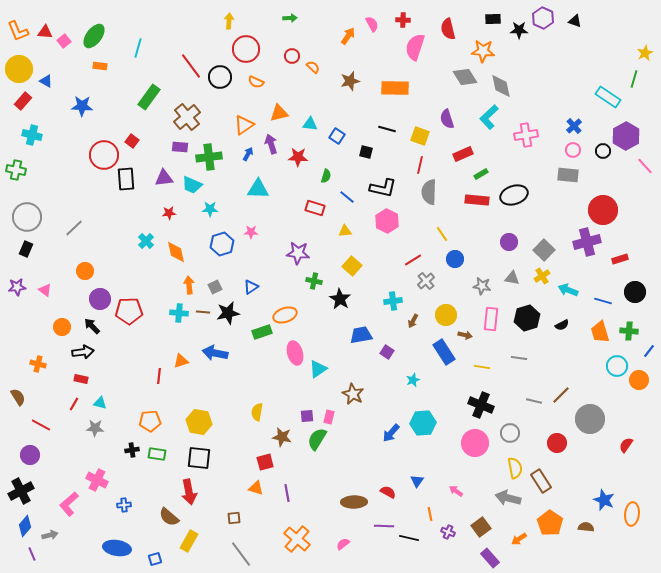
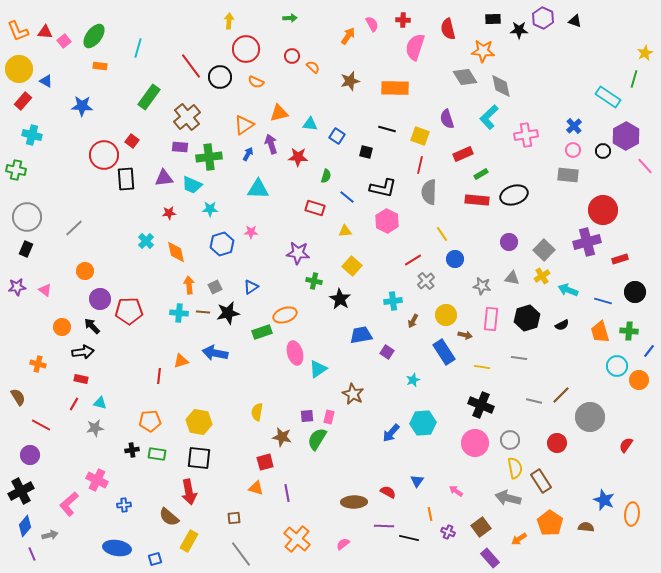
gray circle at (590, 419): moved 2 px up
gray star at (95, 428): rotated 12 degrees counterclockwise
gray circle at (510, 433): moved 7 px down
